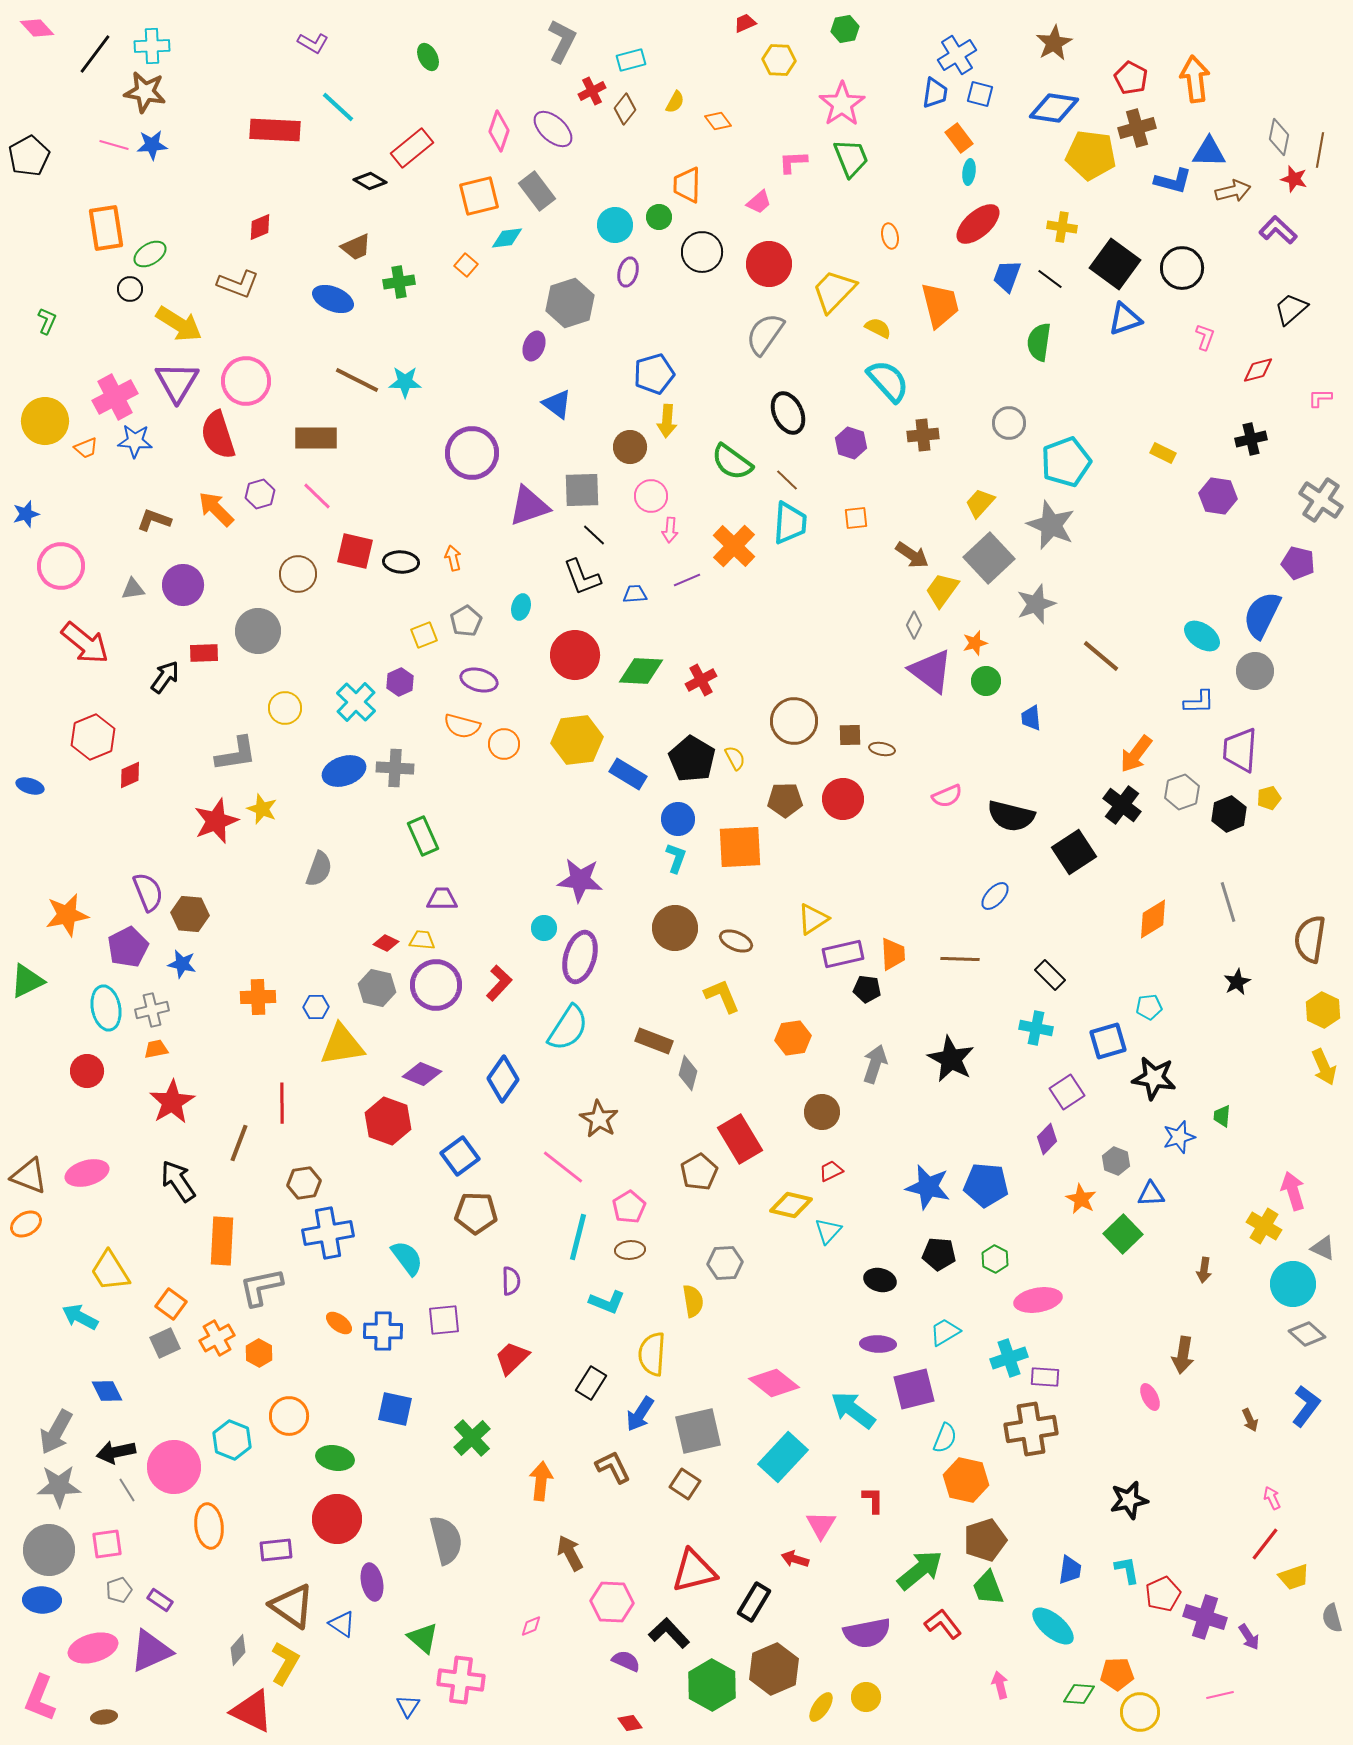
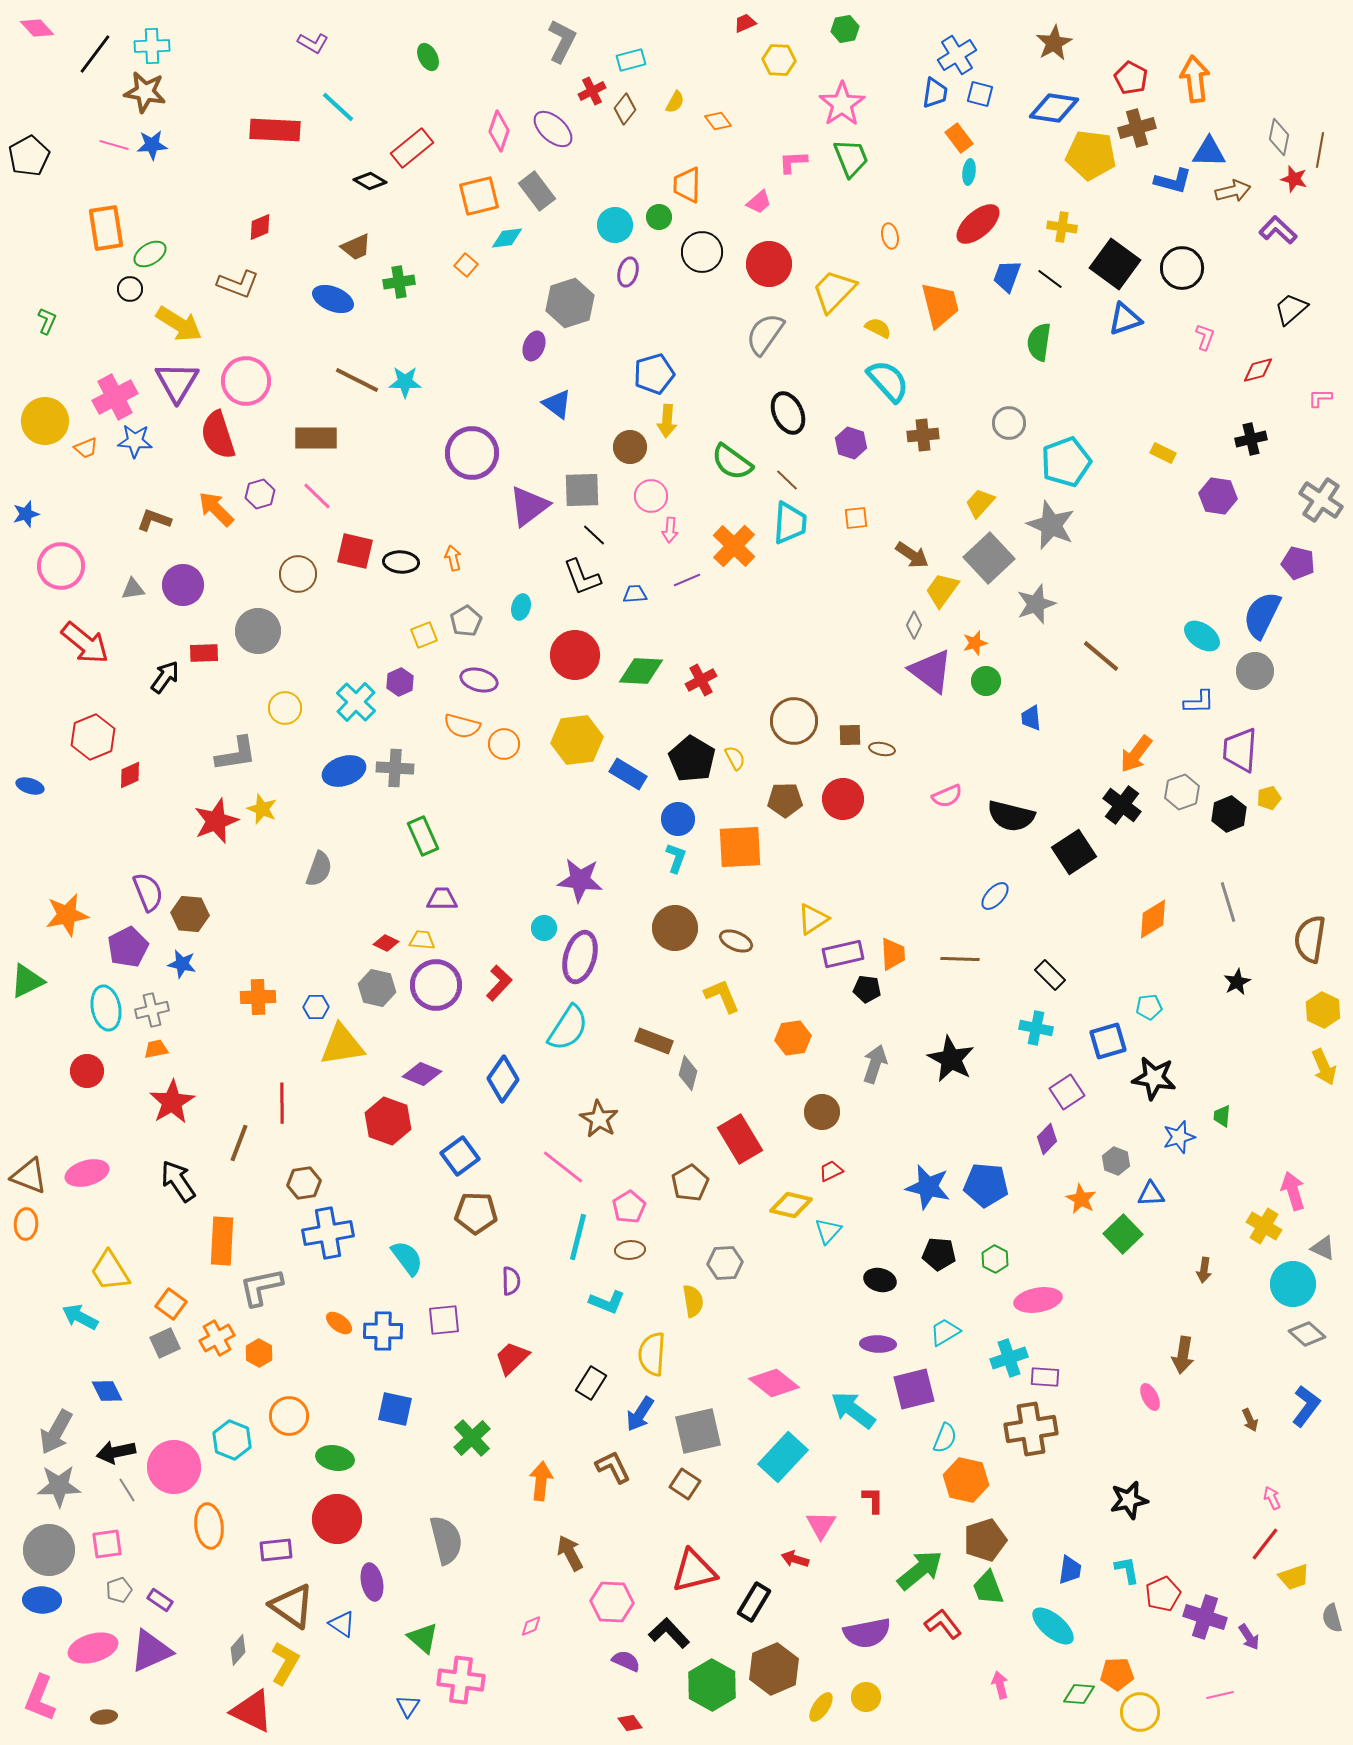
purple triangle at (529, 506): rotated 18 degrees counterclockwise
brown pentagon at (699, 1172): moved 9 px left, 11 px down
orange ellipse at (26, 1224): rotated 56 degrees counterclockwise
